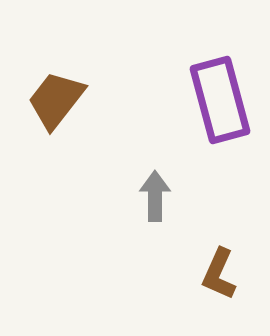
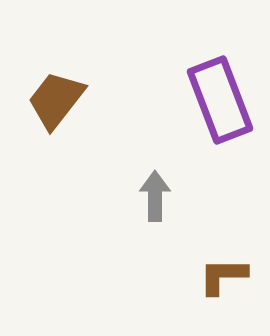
purple rectangle: rotated 6 degrees counterclockwise
brown L-shape: moved 4 px right, 2 px down; rotated 66 degrees clockwise
